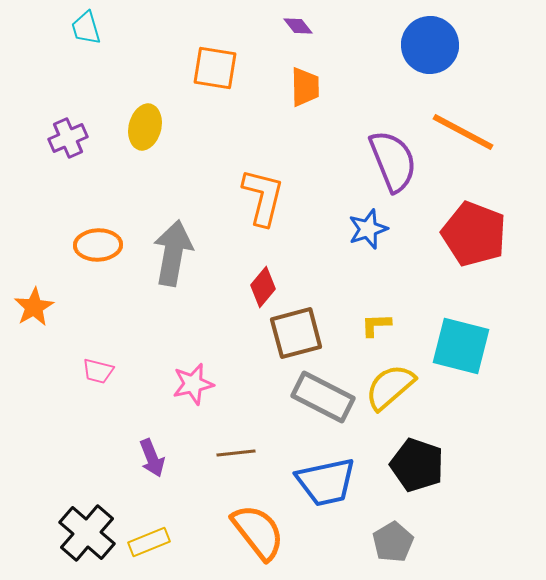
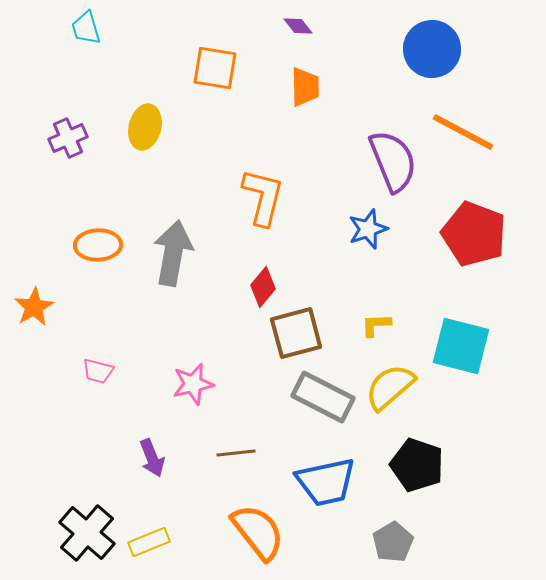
blue circle: moved 2 px right, 4 px down
